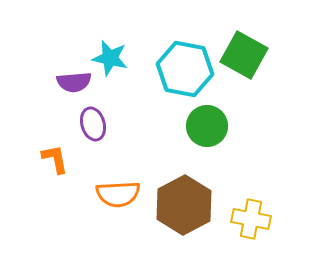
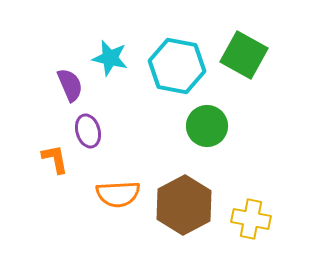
cyan hexagon: moved 8 px left, 3 px up
purple semicircle: moved 4 px left, 3 px down; rotated 108 degrees counterclockwise
purple ellipse: moved 5 px left, 7 px down
